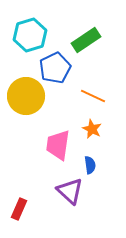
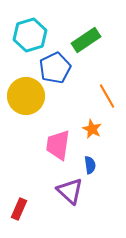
orange line: moved 14 px right; rotated 35 degrees clockwise
